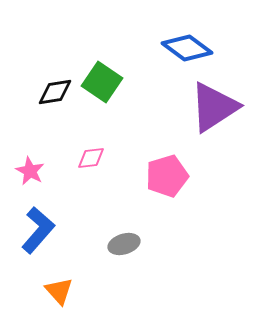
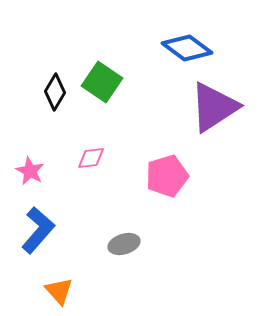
black diamond: rotated 51 degrees counterclockwise
